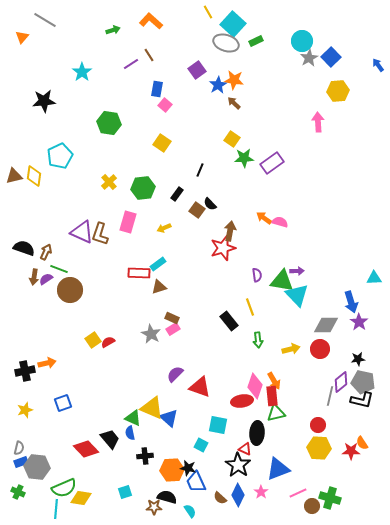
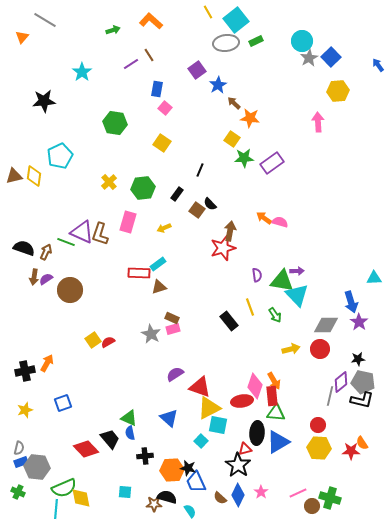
cyan square at (233, 24): moved 3 px right, 4 px up; rotated 10 degrees clockwise
gray ellipse at (226, 43): rotated 25 degrees counterclockwise
orange star at (234, 80): moved 16 px right, 38 px down
pink square at (165, 105): moved 3 px down
green hexagon at (109, 123): moved 6 px right
green line at (59, 269): moved 7 px right, 27 px up
pink rectangle at (173, 329): rotated 16 degrees clockwise
green arrow at (258, 340): moved 17 px right, 25 px up; rotated 28 degrees counterclockwise
orange arrow at (47, 363): rotated 48 degrees counterclockwise
purple semicircle at (175, 374): rotated 12 degrees clockwise
yellow triangle at (152, 408): moved 57 px right; rotated 50 degrees counterclockwise
green triangle at (276, 413): rotated 18 degrees clockwise
green triangle at (133, 418): moved 4 px left
cyan square at (201, 445): moved 4 px up; rotated 16 degrees clockwise
red triangle at (245, 449): rotated 40 degrees counterclockwise
blue triangle at (278, 469): moved 27 px up; rotated 10 degrees counterclockwise
cyan square at (125, 492): rotated 24 degrees clockwise
yellow diamond at (81, 498): rotated 70 degrees clockwise
brown star at (154, 507): moved 3 px up
